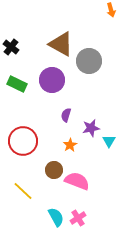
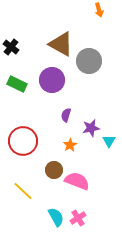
orange arrow: moved 12 px left
